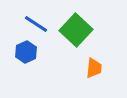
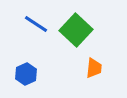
blue hexagon: moved 22 px down
